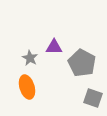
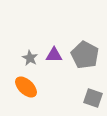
purple triangle: moved 8 px down
gray pentagon: moved 3 px right, 8 px up
orange ellipse: moved 1 px left; rotated 30 degrees counterclockwise
